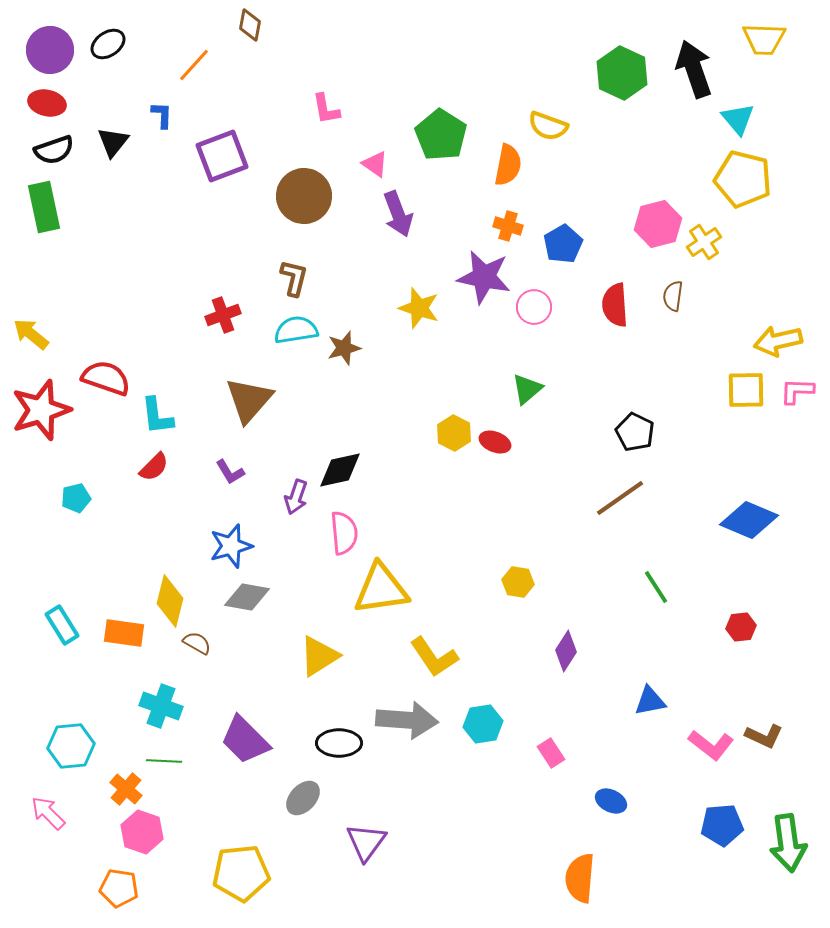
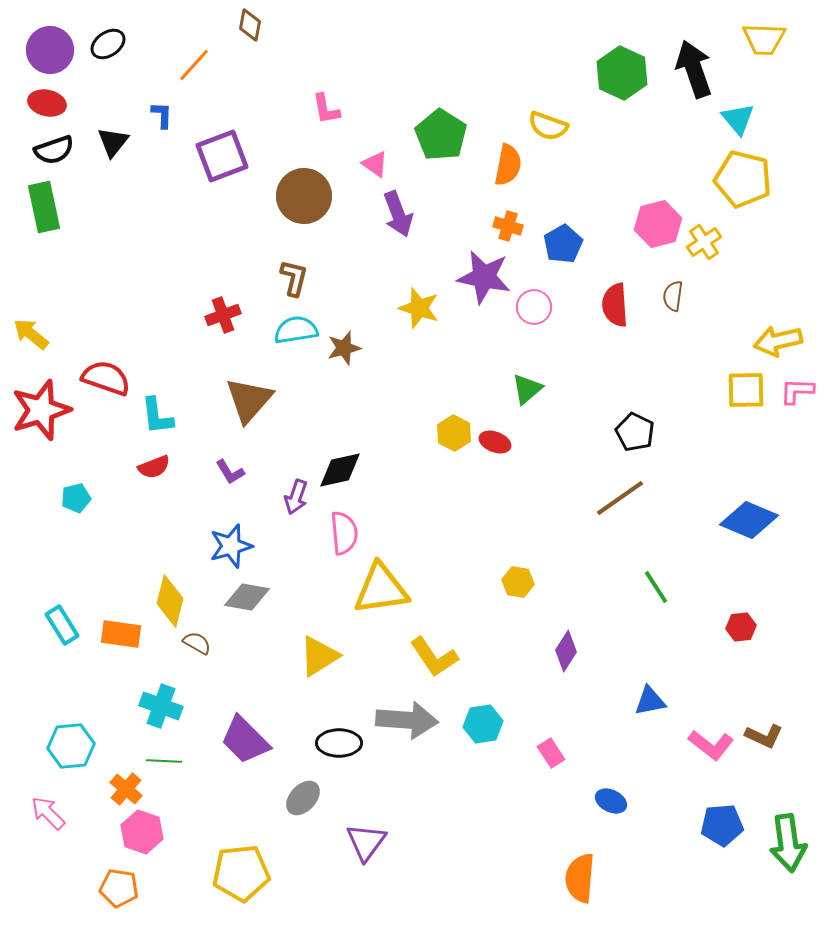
red semicircle at (154, 467): rotated 24 degrees clockwise
orange rectangle at (124, 633): moved 3 px left, 1 px down
